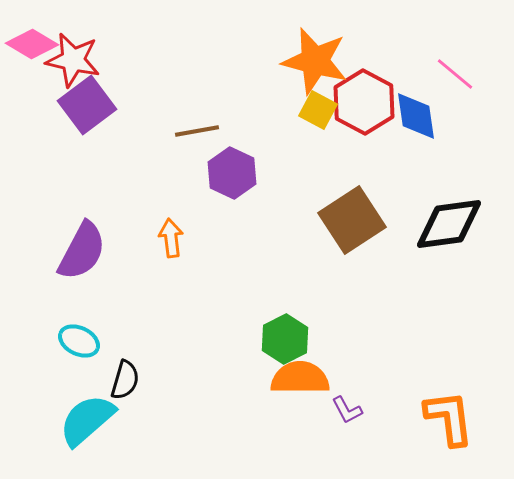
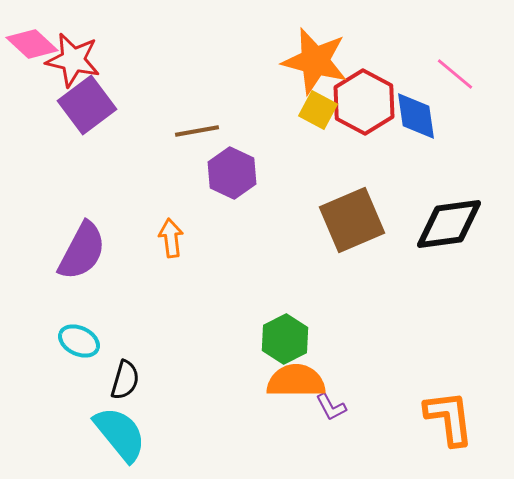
pink diamond: rotated 12 degrees clockwise
brown square: rotated 10 degrees clockwise
orange semicircle: moved 4 px left, 3 px down
purple L-shape: moved 16 px left, 3 px up
cyan semicircle: moved 33 px right, 14 px down; rotated 92 degrees clockwise
